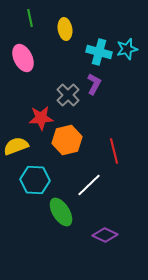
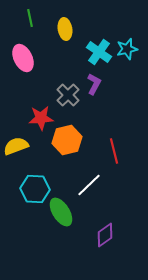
cyan cross: rotated 20 degrees clockwise
cyan hexagon: moved 9 px down
purple diamond: rotated 60 degrees counterclockwise
